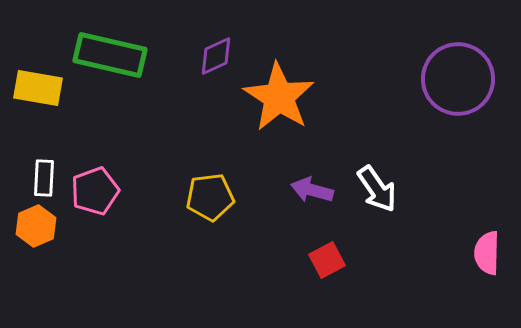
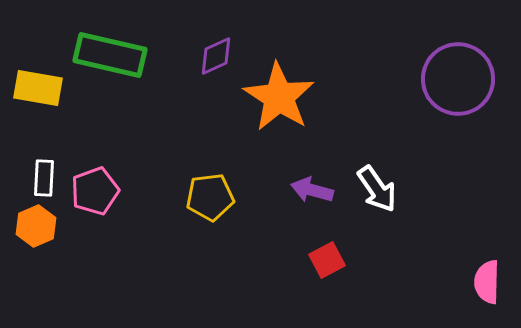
pink semicircle: moved 29 px down
